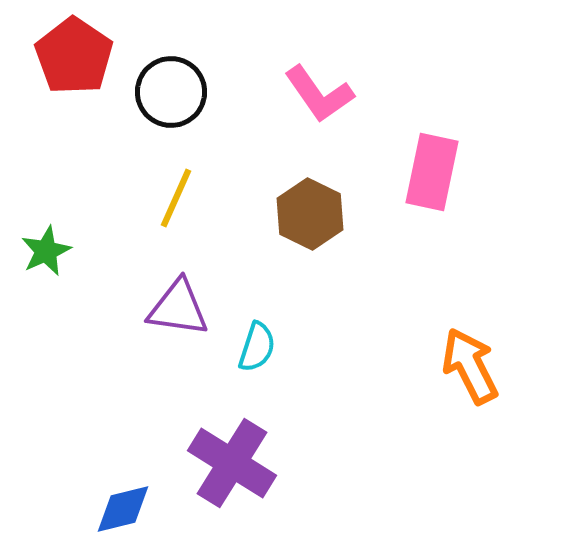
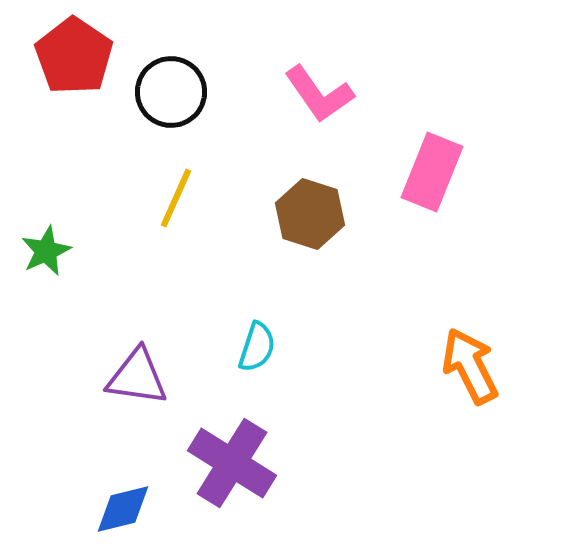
pink rectangle: rotated 10 degrees clockwise
brown hexagon: rotated 8 degrees counterclockwise
purple triangle: moved 41 px left, 69 px down
